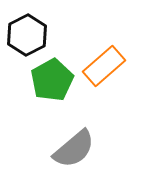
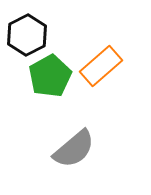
orange rectangle: moved 3 px left
green pentagon: moved 2 px left, 4 px up
